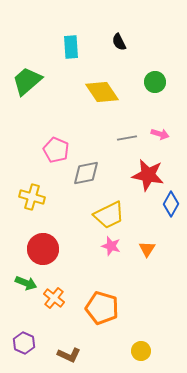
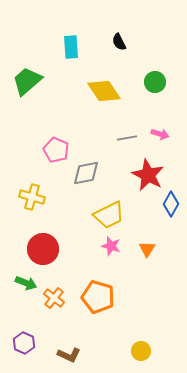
yellow diamond: moved 2 px right, 1 px up
red star: rotated 16 degrees clockwise
orange pentagon: moved 4 px left, 11 px up
